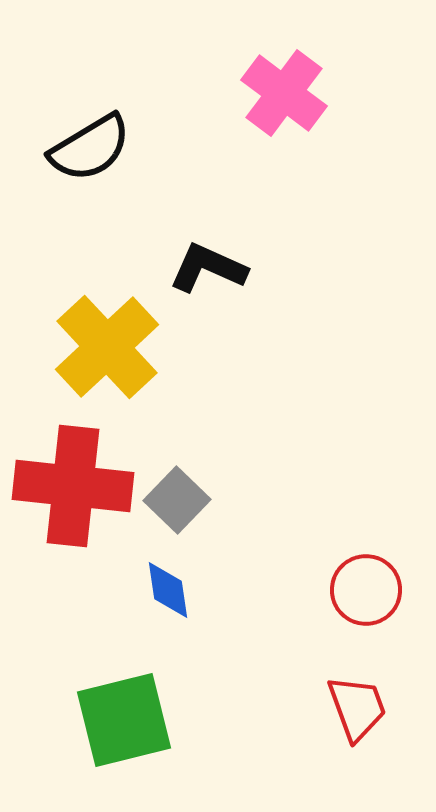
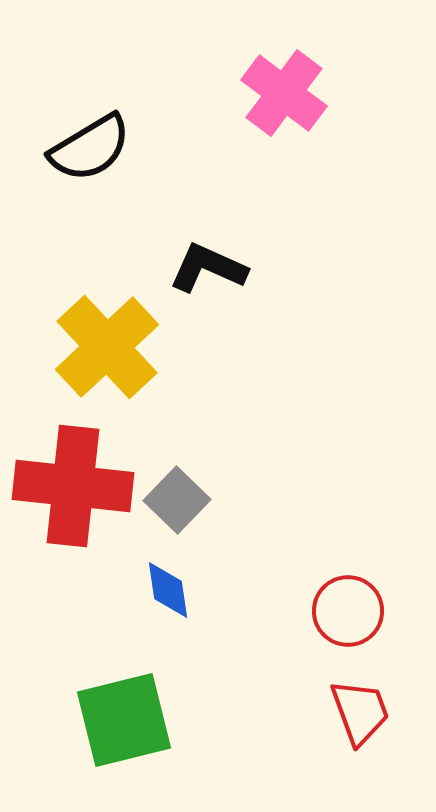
red circle: moved 18 px left, 21 px down
red trapezoid: moved 3 px right, 4 px down
